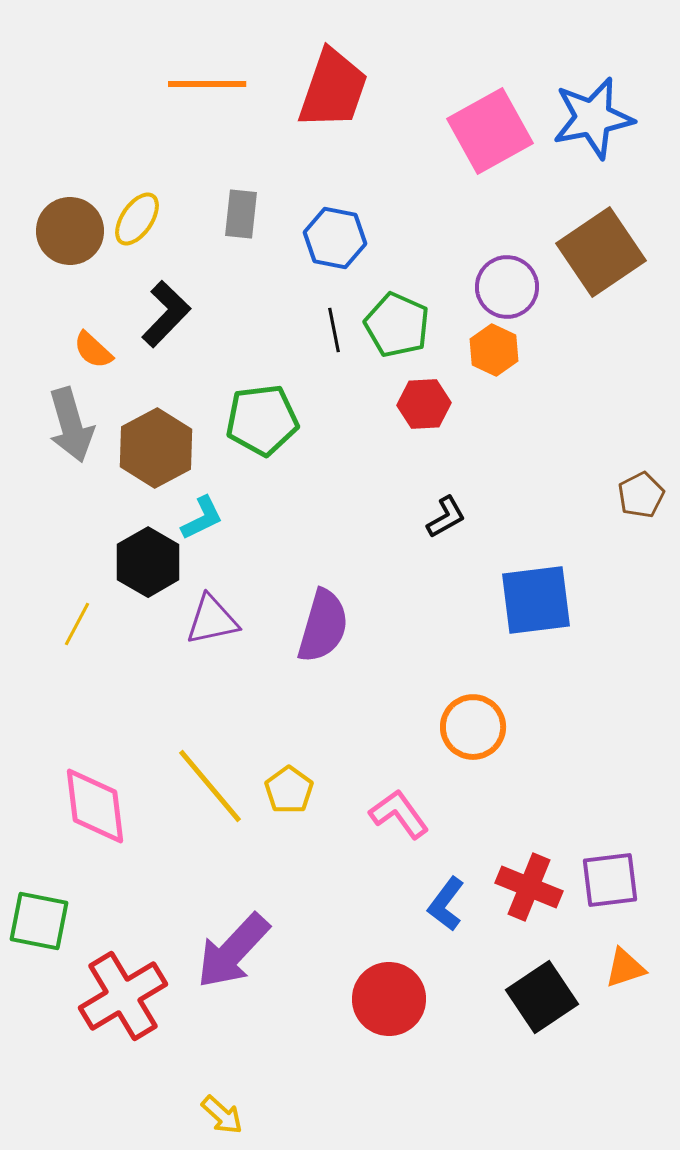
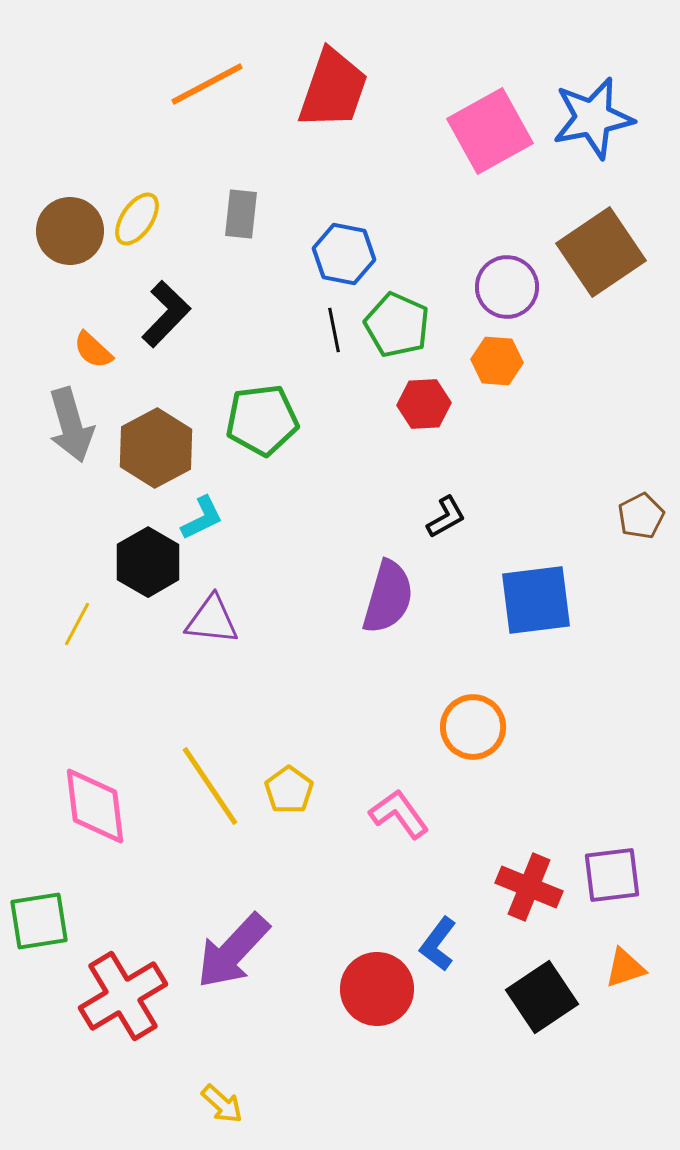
orange line at (207, 84): rotated 28 degrees counterclockwise
blue hexagon at (335, 238): moved 9 px right, 16 px down
orange hexagon at (494, 350): moved 3 px right, 11 px down; rotated 21 degrees counterclockwise
brown pentagon at (641, 495): moved 21 px down
purple triangle at (212, 620): rotated 18 degrees clockwise
purple semicircle at (323, 626): moved 65 px right, 29 px up
yellow line at (210, 786): rotated 6 degrees clockwise
purple square at (610, 880): moved 2 px right, 5 px up
blue L-shape at (446, 904): moved 8 px left, 40 px down
green square at (39, 921): rotated 20 degrees counterclockwise
red circle at (389, 999): moved 12 px left, 10 px up
yellow arrow at (222, 1115): moved 11 px up
